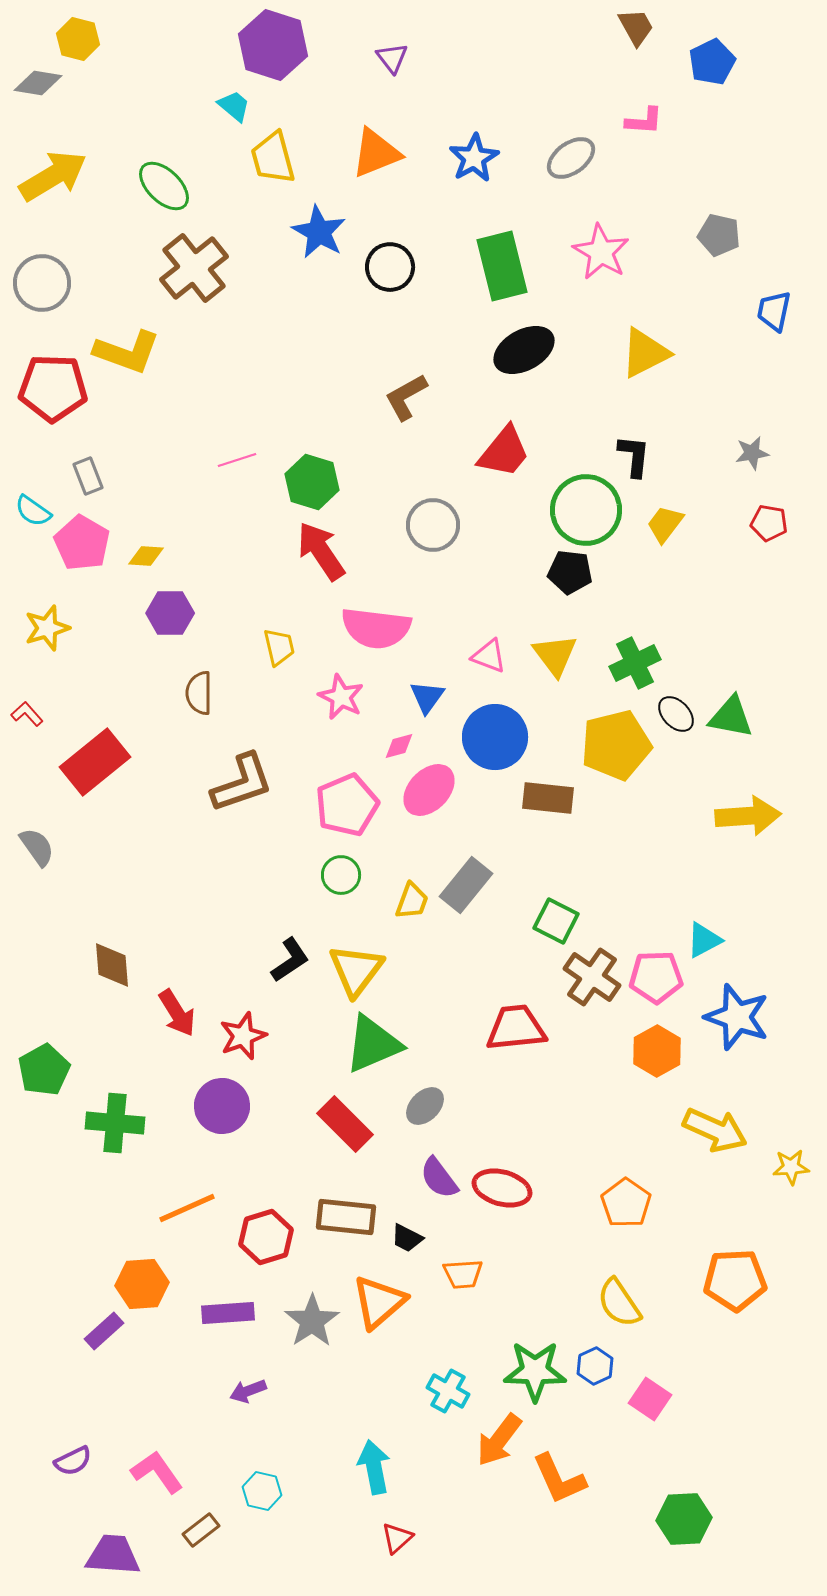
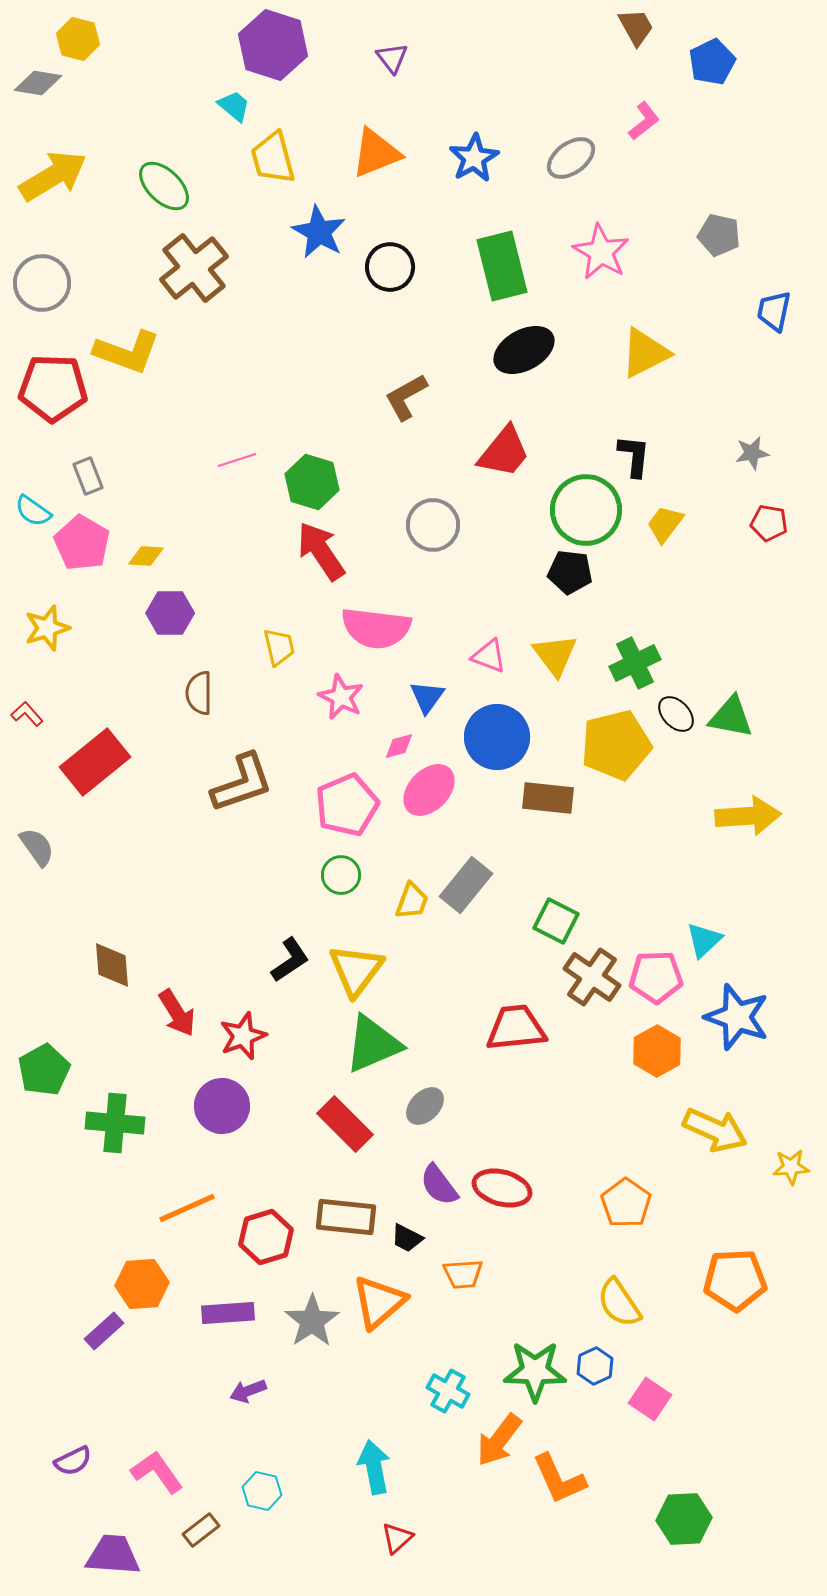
pink L-shape at (644, 121): rotated 42 degrees counterclockwise
blue circle at (495, 737): moved 2 px right
cyan triangle at (704, 940): rotated 15 degrees counterclockwise
purple semicircle at (439, 1178): moved 7 px down
